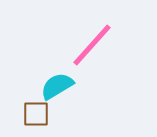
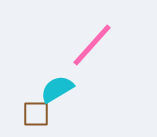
cyan semicircle: moved 3 px down
